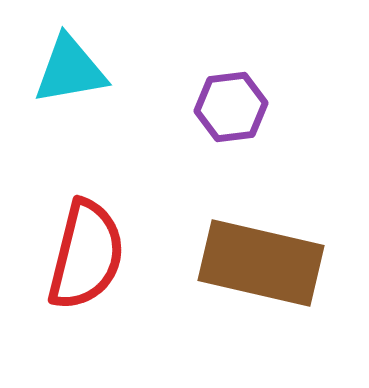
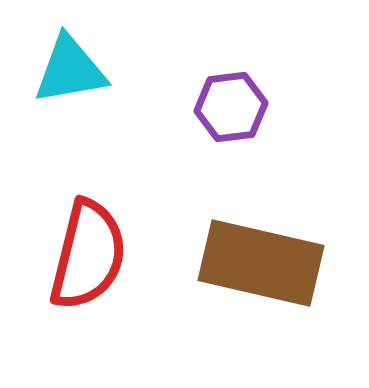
red semicircle: moved 2 px right
